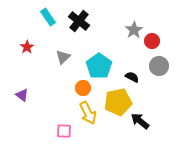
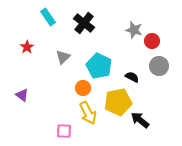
black cross: moved 5 px right, 2 px down
gray star: rotated 24 degrees counterclockwise
cyan pentagon: rotated 10 degrees counterclockwise
black arrow: moved 1 px up
